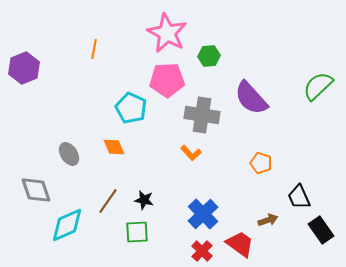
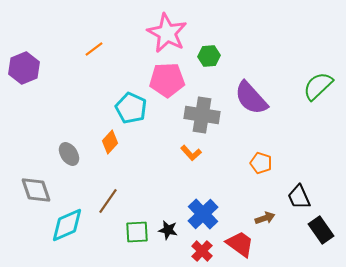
orange line: rotated 42 degrees clockwise
orange diamond: moved 4 px left, 5 px up; rotated 65 degrees clockwise
black star: moved 24 px right, 30 px down
brown arrow: moved 3 px left, 2 px up
